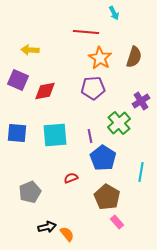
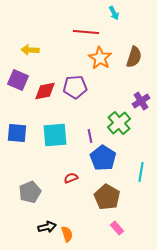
purple pentagon: moved 18 px left, 1 px up
pink rectangle: moved 6 px down
orange semicircle: rotated 21 degrees clockwise
